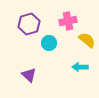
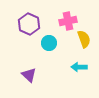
purple hexagon: rotated 20 degrees counterclockwise
yellow semicircle: moved 3 px left, 1 px up; rotated 30 degrees clockwise
cyan arrow: moved 1 px left
